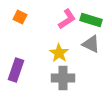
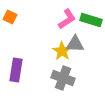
orange square: moved 10 px left
gray triangle: moved 16 px left; rotated 24 degrees counterclockwise
yellow star: moved 3 px right, 2 px up
purple rectangle: rotated 10 degrees counterclockwise
gray cross: rotated 20 degrees clockwise
